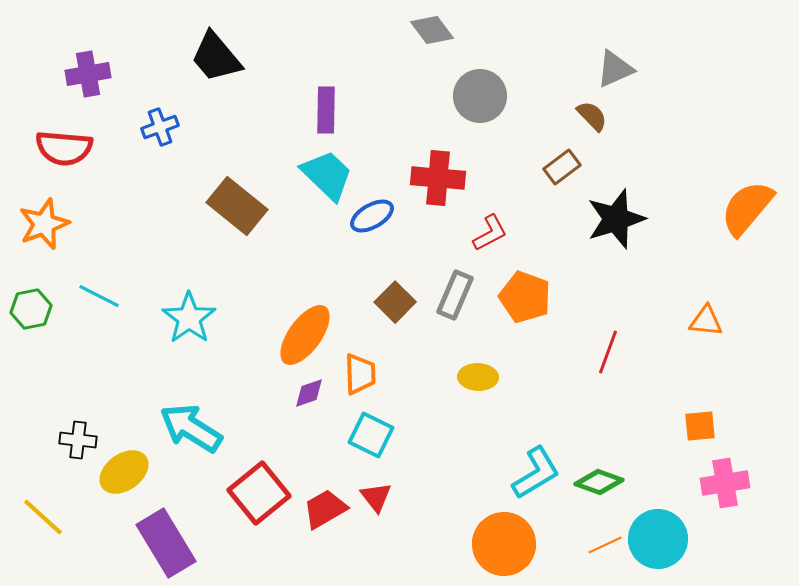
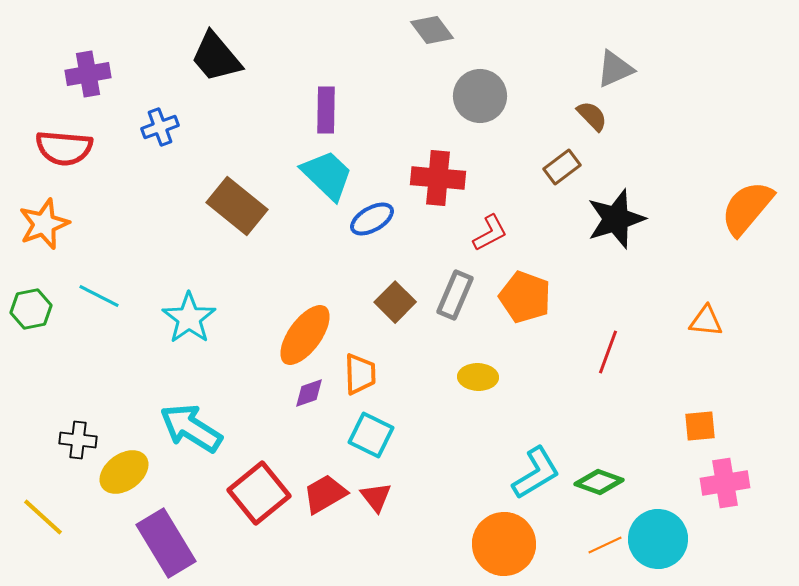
blue ellipse at (372, 216): moved 3 px down
red trapezoid at (325, 509): moved 15 px up
